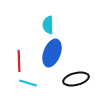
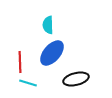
blue ellipse: rotated 20 degrees clockwise
red line: moved 1 px right, 1 px down
